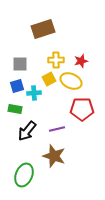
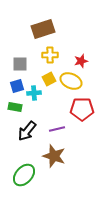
yellow cross: moved 6 px left, 5 px up
green rectangle: moved 2 px up
green ellipse: rotated 20 degrees clockwise
